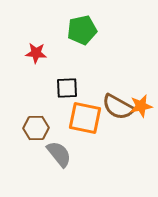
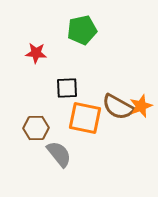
orange star: rotated 10 degrees counterclockwise
